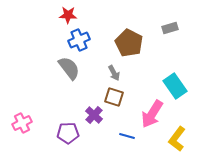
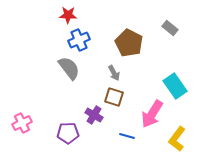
gray rectangle: rotated 56 degrees clockwise
purple cross: rotated 12 degrees counterclockwise
